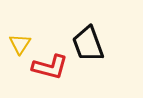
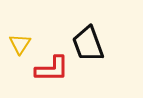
red L-shape: moved 2 px right, 2 px down; rotated 15 degrees counterclockwise
